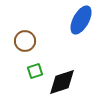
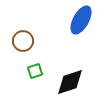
brown circle: moved 2 px left
black diamond: moved 8 px right
